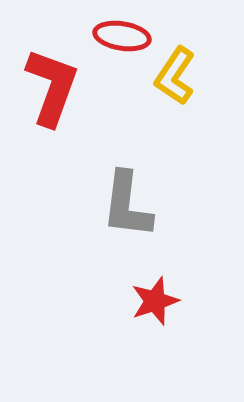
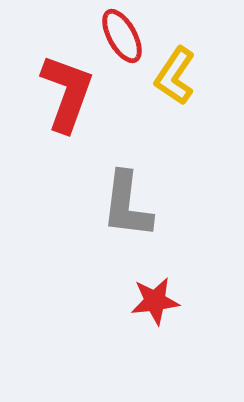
red ellipse: rotated 52 degrees clockwise
red L-shape: moved 15 px right, 6 px down
red star: rotated 12 degrees clockwise
